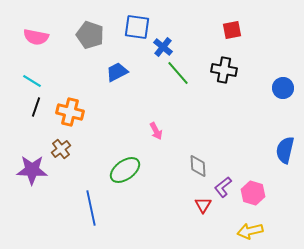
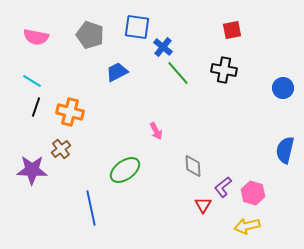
gray diamond: moved 5 px left
yellow arrow: moved 3 px left, 5 px up
